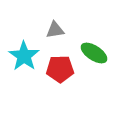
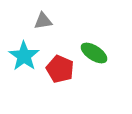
gray triangle: moved 12 px left, 9 px up
red pentagon: rotated 24 degrees clockwise
